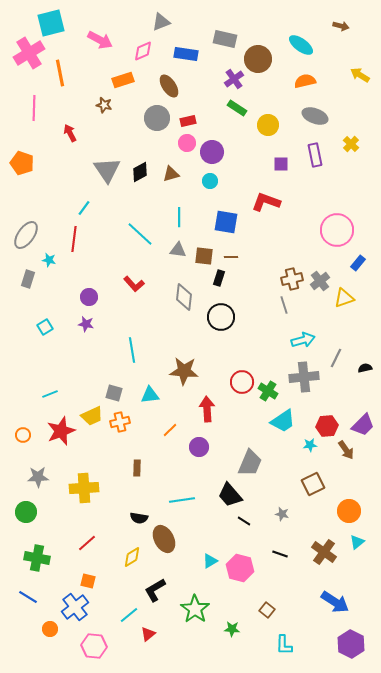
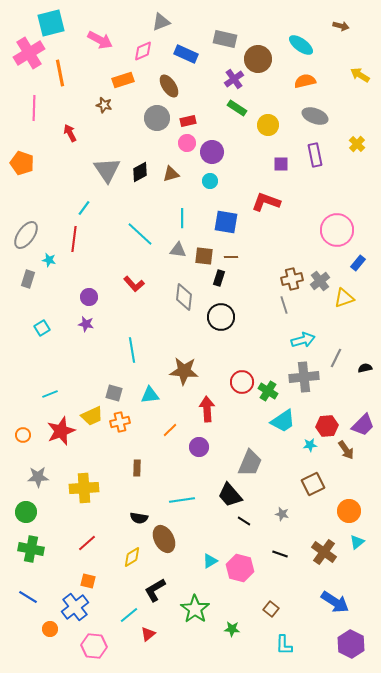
blue rectangle at (186, 54): rotated 15 degrees clockwise
yellow cross at (351, 144): moved 6 px right
cyan line at (179, 217): moved 3 px right, 1 px down
cyan square at (45, 327): moved 3 px left, 1 px down
green cross at (37, 558): moved 6 px left, 9 px up
brown square at (267, 610): moved 4 px right, 1 px up
